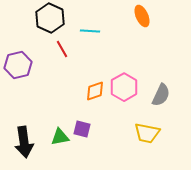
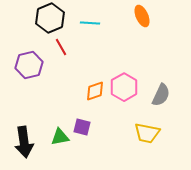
black hexagon: rotated 12 degrees clockwise
cyan line: moved 8 px up
red line: moved 1 px left, 2 px up
purple hexagon: moved 11 px right
purple square: moved 2 px up
